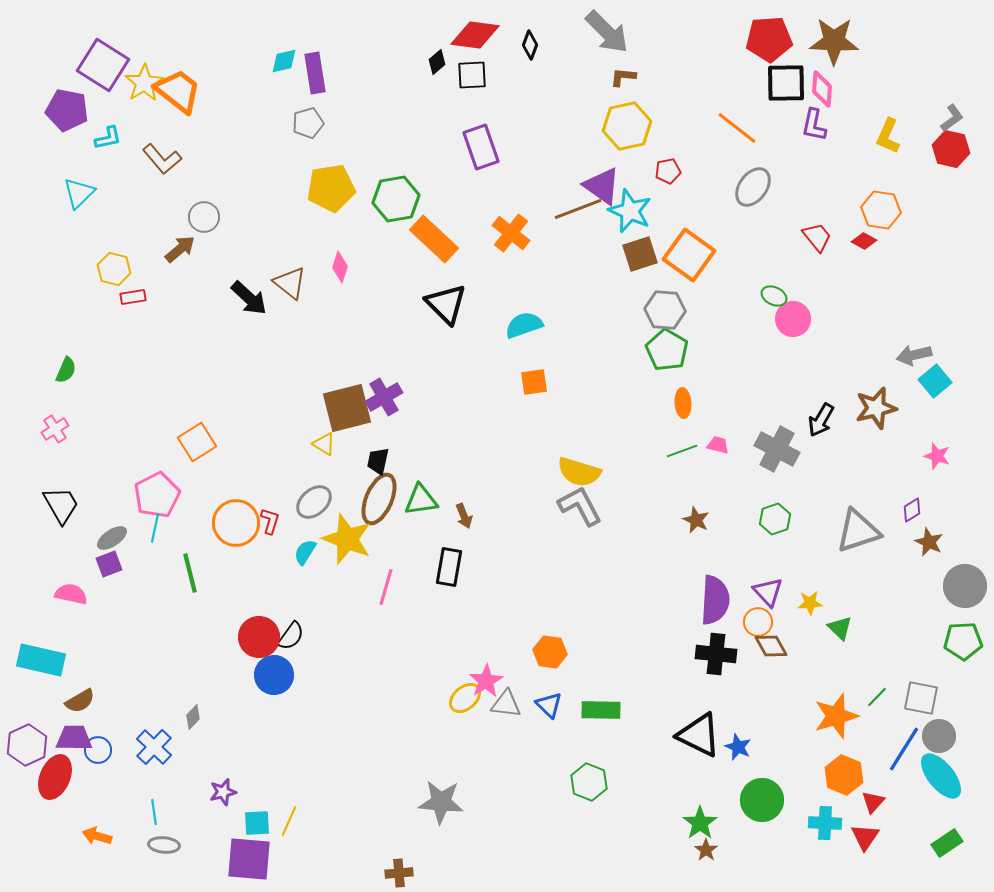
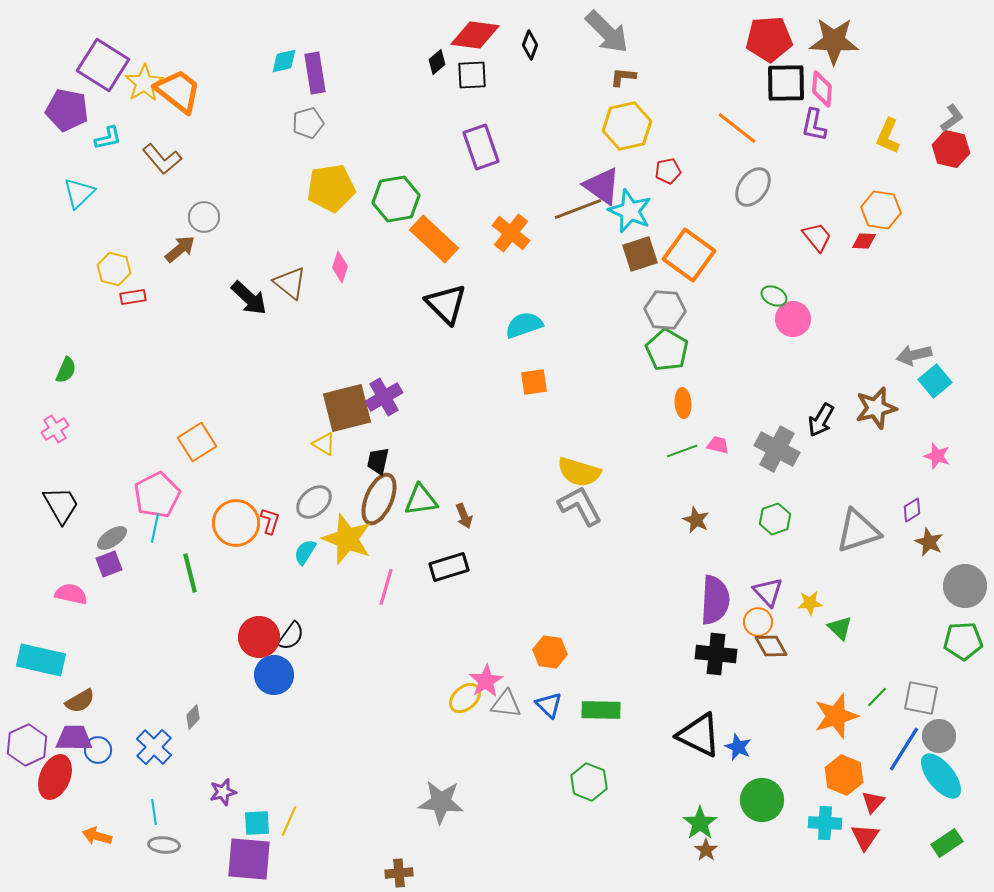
red diamond at (864, 241): rotated 25 degrees counterclockwise
black rectangle at (449, 567): rotated 63 degrees clockwise
